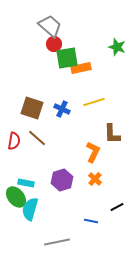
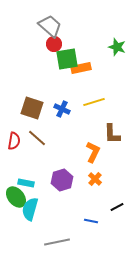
green square: moved 1 px down
